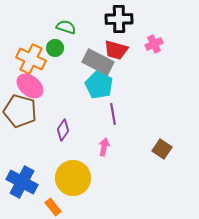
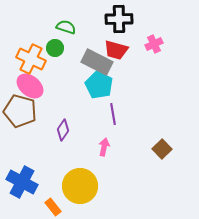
gray rectangle: moved 1 px left
brown square: rotated 12 degrees clockwise
yellow circle: moved 7 px right, 8 px down
